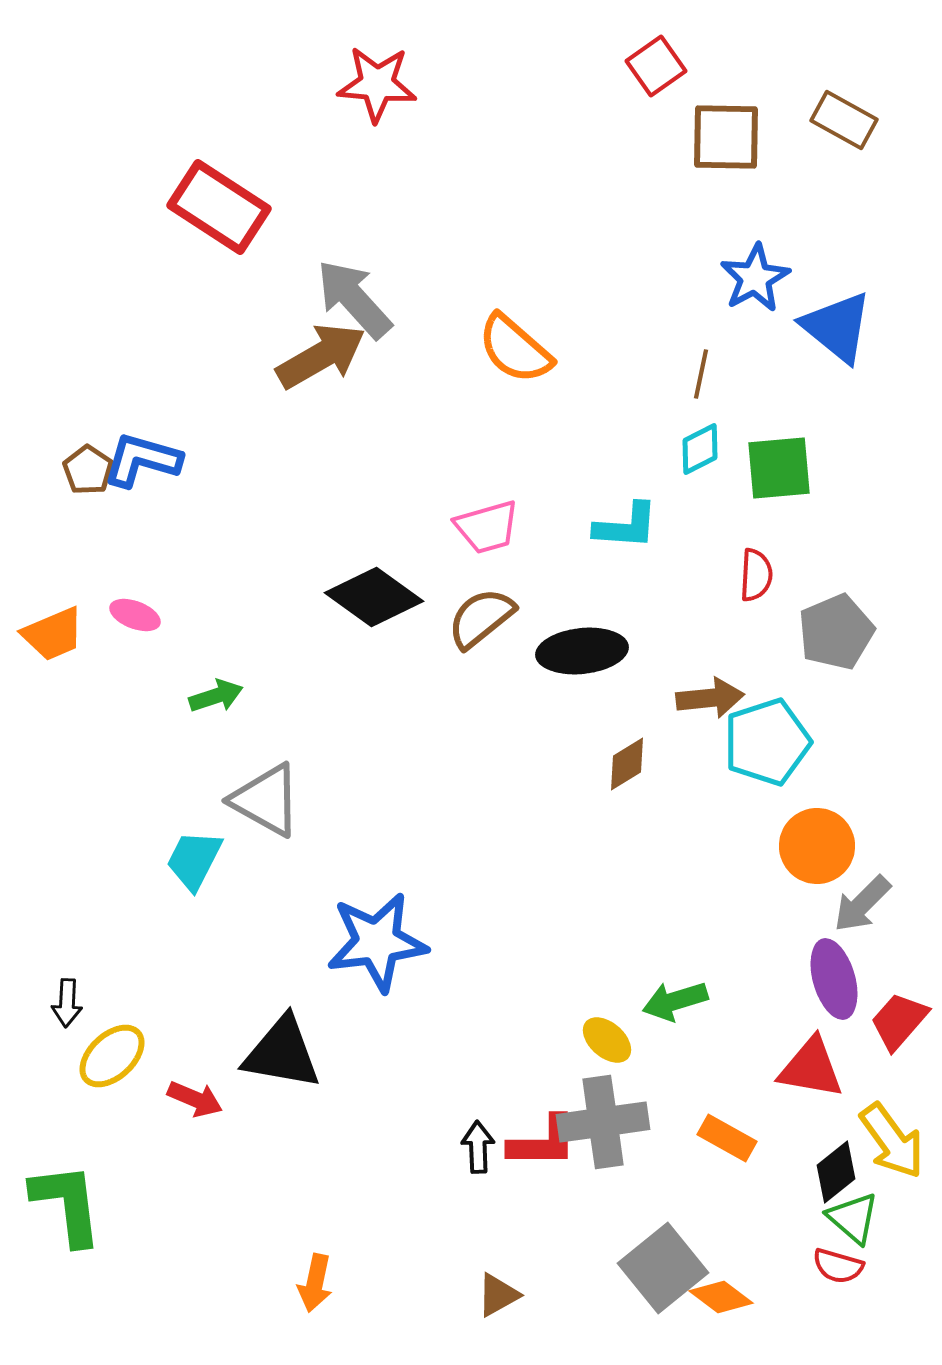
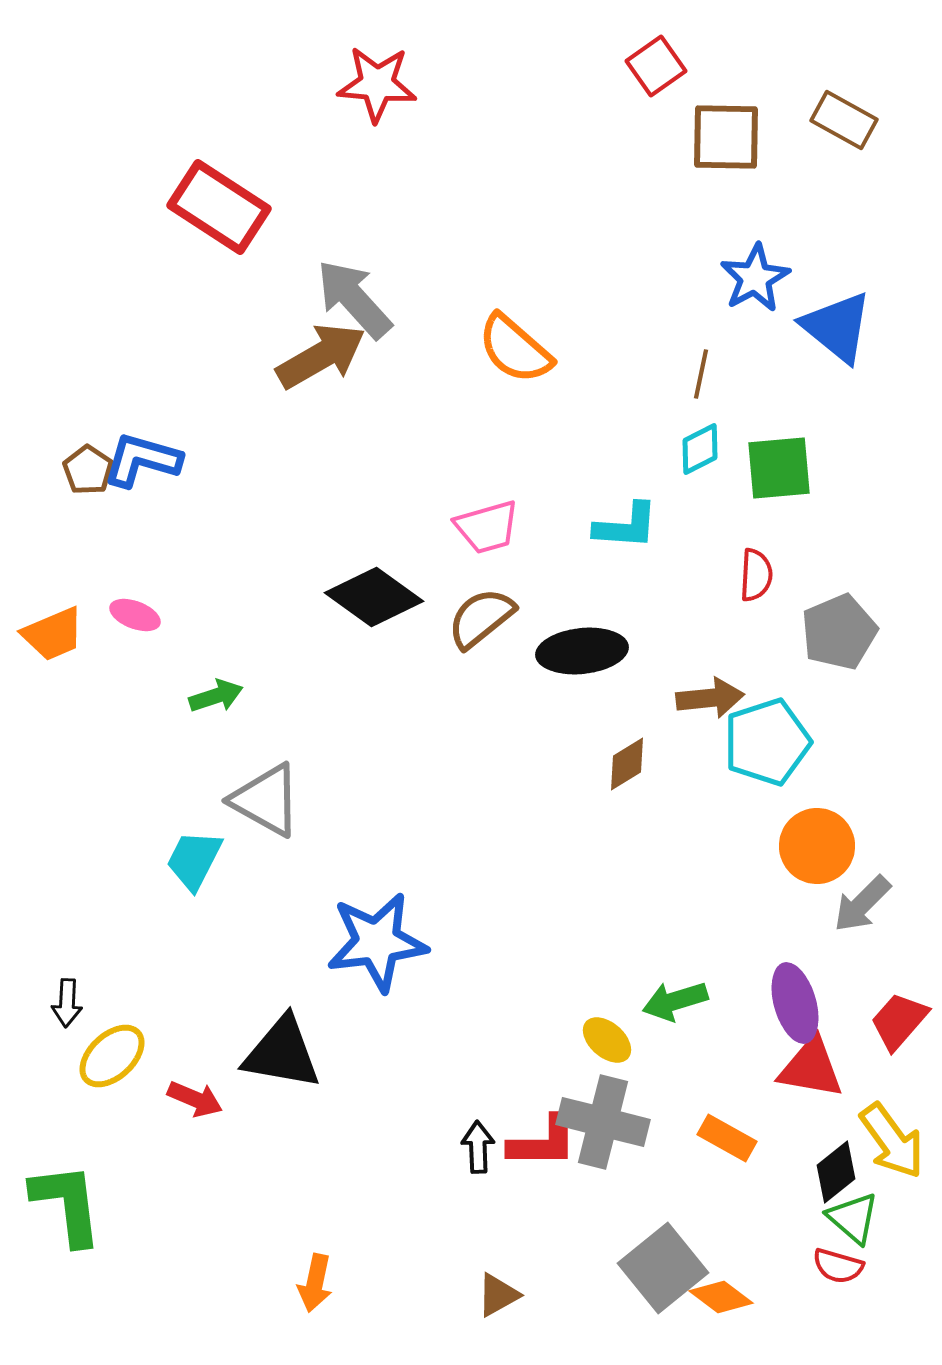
gray pentagon at (836, 632): moved 3 px right
purple ellipse at (834, 979): moved 39 px left, 24 px down
gray cross at (603, 1122): rotated 22 degrees clockwise
